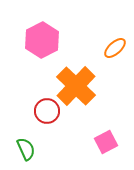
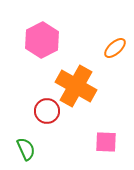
orange cross: rotated 15 degrees counterclockwise
pink square: rotated 30 degrees clockwise
